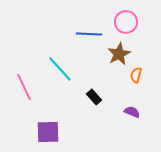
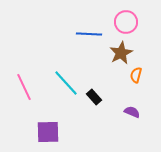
brown star: moved 2 px right, 1 px up
cyan line: moved 6 px right, 14 px down
